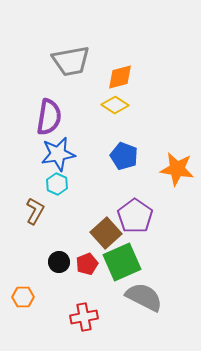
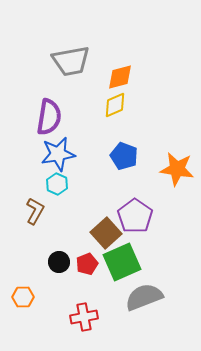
yellow diamond: rotated 56 degrees counterclockwise
gray semicircle: rotated 48 degrees counterclockwise
